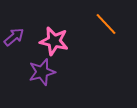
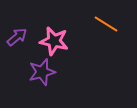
orange line: rotated 15 degrees counterclockwise
purple arrow: moved 3 px right
